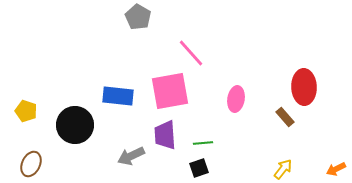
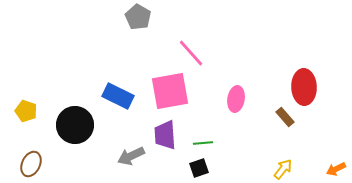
blue rectangle: rotated 20 degrees clockwise
